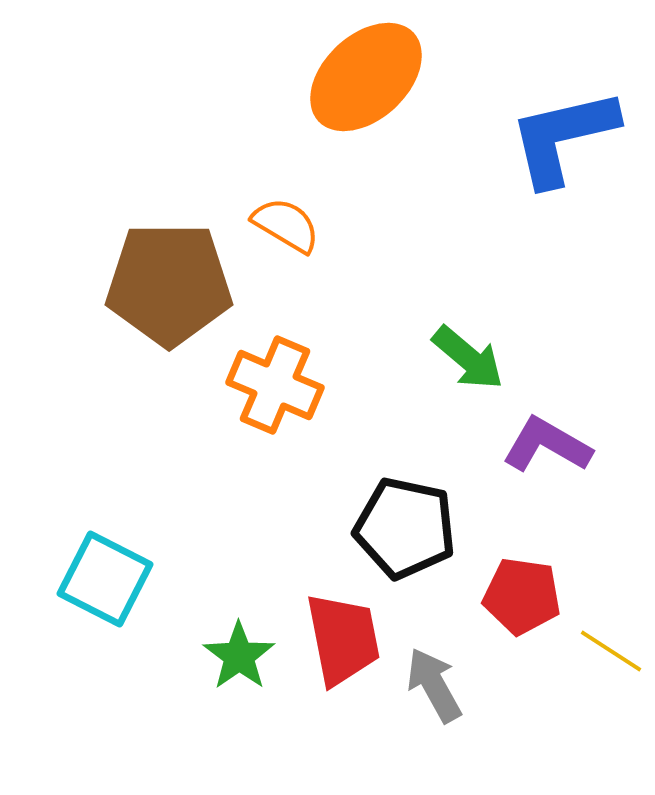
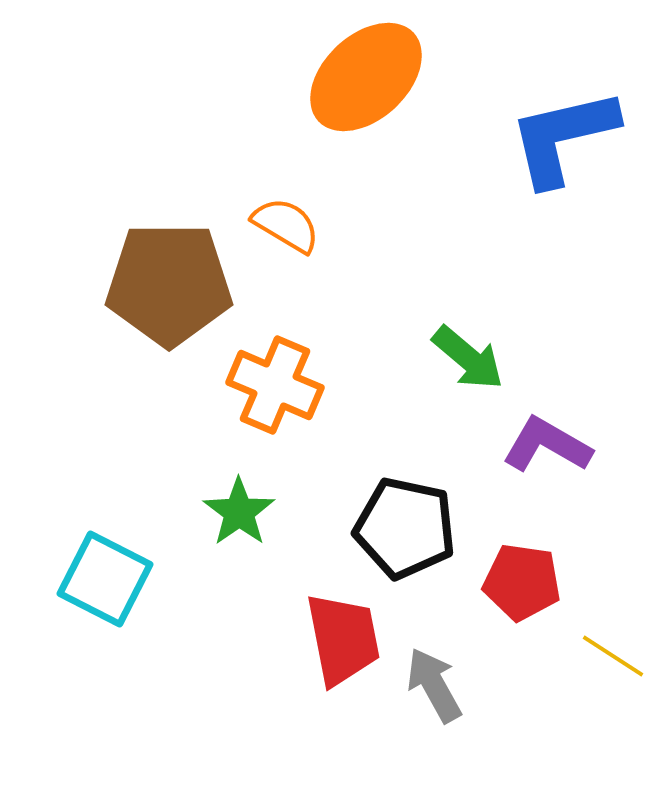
red pentagon: moved 14 px up
yellow line: moved 2 px right, 5 px down
green star: moved 144 px up
